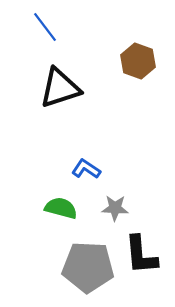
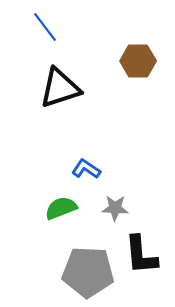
brown hexagon: rotated 20 degrees counterclockwise
green semicircle: rotated 36 degrees counterclockwise
gray pentagon: moved 5 px down
